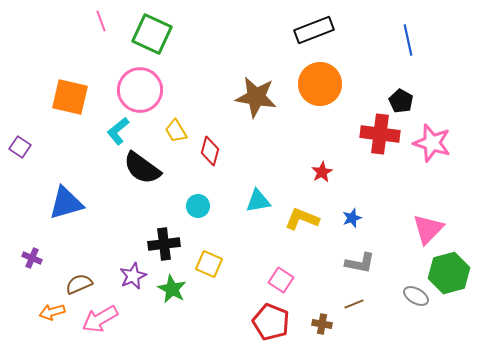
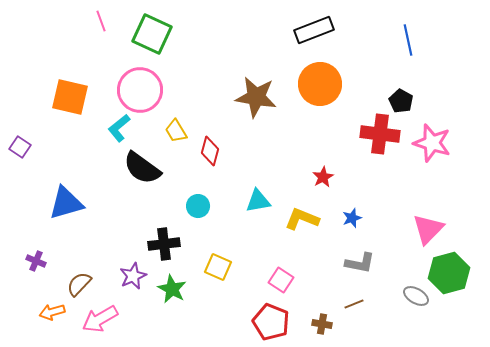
cyan L-shape: moved 1 px right, 3 px up
red star: moved 1 px right, 5 px down
purple cross: moved 4 px right, 3 px down
yellow square: moved 9 px right, 3 px down
brown semicircle: rotated 24 degrees counterclockwise
